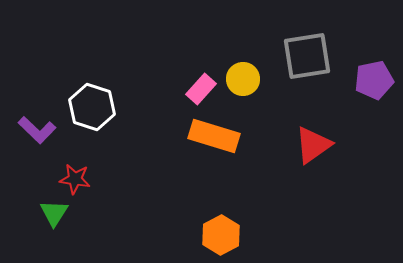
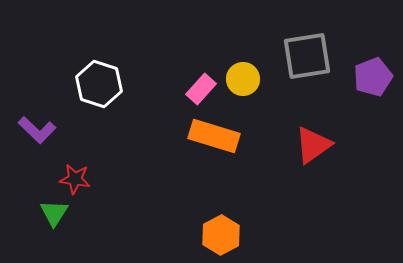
purple pentagon: moved 1 px left, 3 px up; rotated 9 degrees counterclockwise
white hexagon: moved 7 px right, 23 px up
